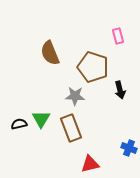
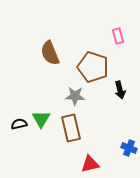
brown rectangle: rotated 8 degrees clockwise
